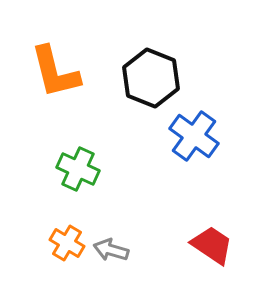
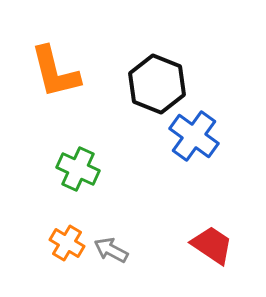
black hexagon: moved 6 px right, 6 px down
gray arrow: rotated 12 degrees clockwise
